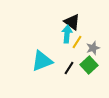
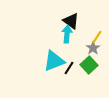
black triangle: moved 1 px left, 1 px up
yellow line: moved 20 px right, 5 px up
gray star: rotated 16 degrees counterclockwise
cyan triangle: moved 12 px right
